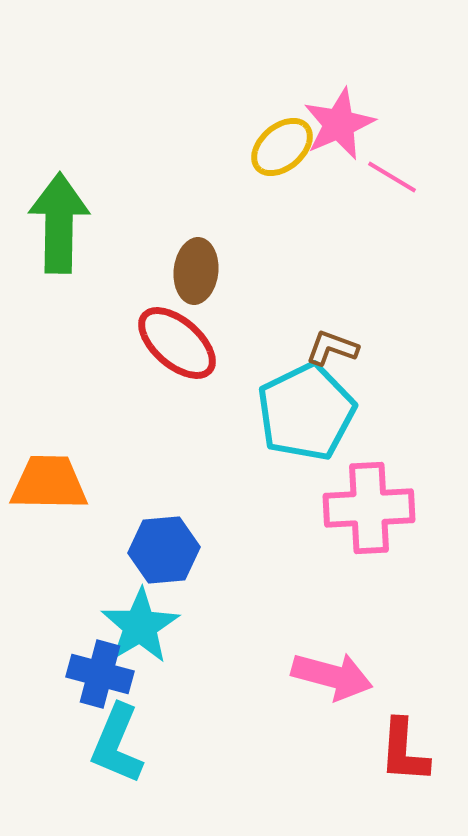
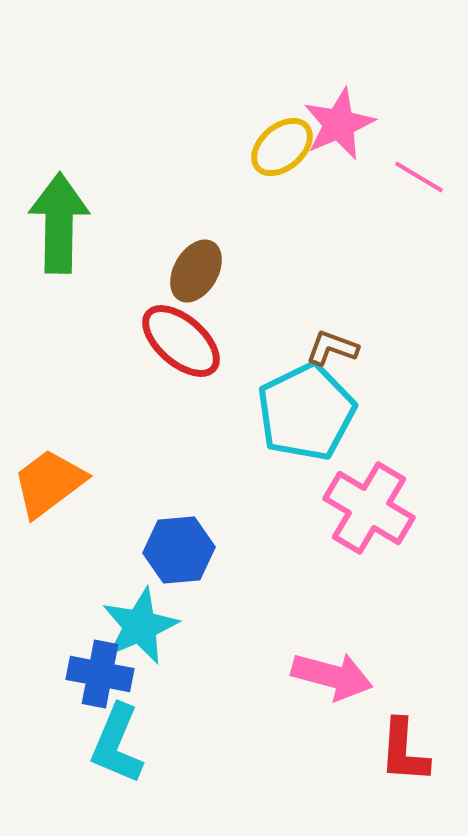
pink line: moved 27 px right
brown ellipse: rotated 24 degrees clockwise
red ellipse: moved 4 px right, 2 px up
orange trapezoid: rotated 38 degrees counterclockwise
pink cross: rotated 34 degrees clockwise
blue hexagon: moved 15 px right
cyan star: rotated 8 degrees clockwise
blue cross: rotated 4 degrees counterclockwise
